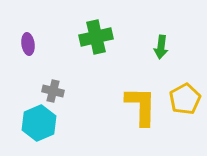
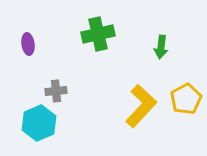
green cross: moved 2 px right, 3 px up
gray cross: moved 3 px right; rotated 20 degrees counterclockwise
yellow pentagon: moved 1 px right
yellow L-shape: rotated 42 degrees clockwise
